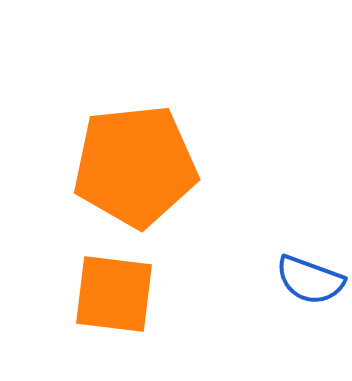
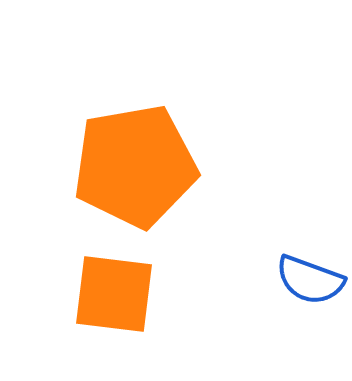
orange pentagon: rotated 4 degrees counterclockwise
